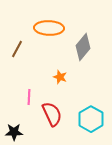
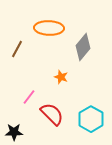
orange star: moved 1 px right
pink line: rotated 35 degrees clockwise
red semicircle: rotated 20 degrees counterclockwise
